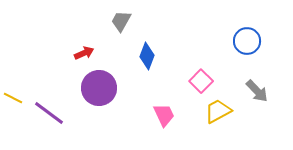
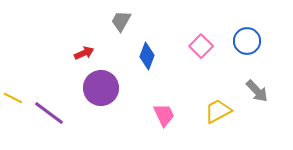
pink square: moved 35 px up
purple circle: moved 2 px right
